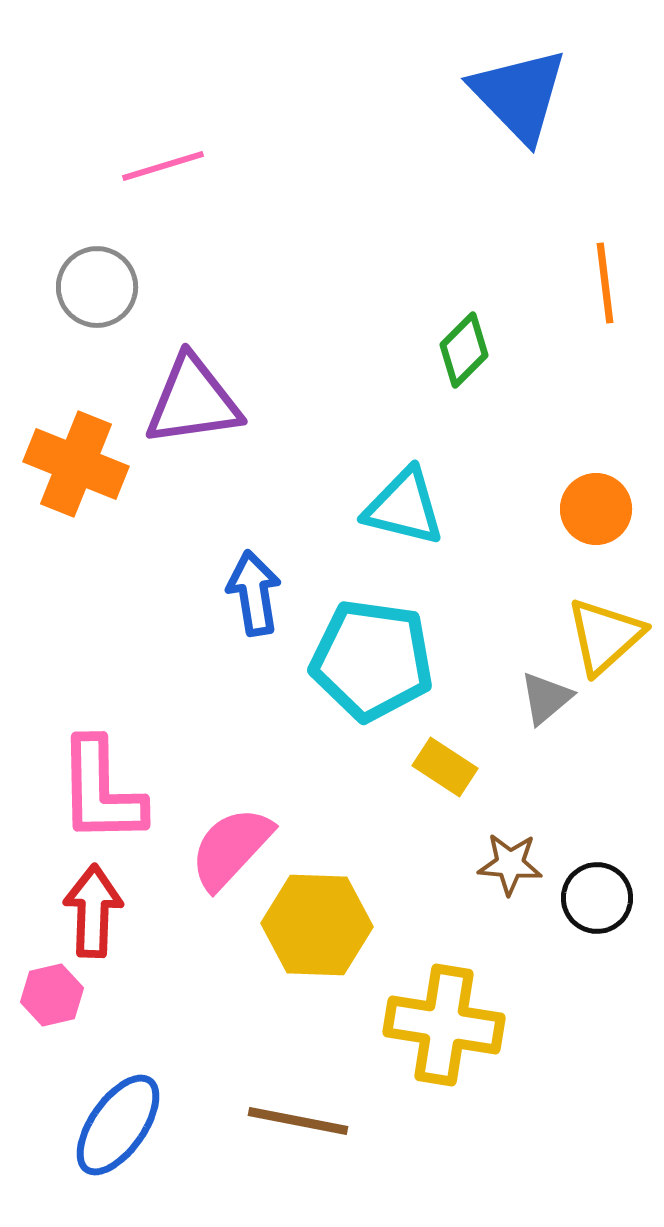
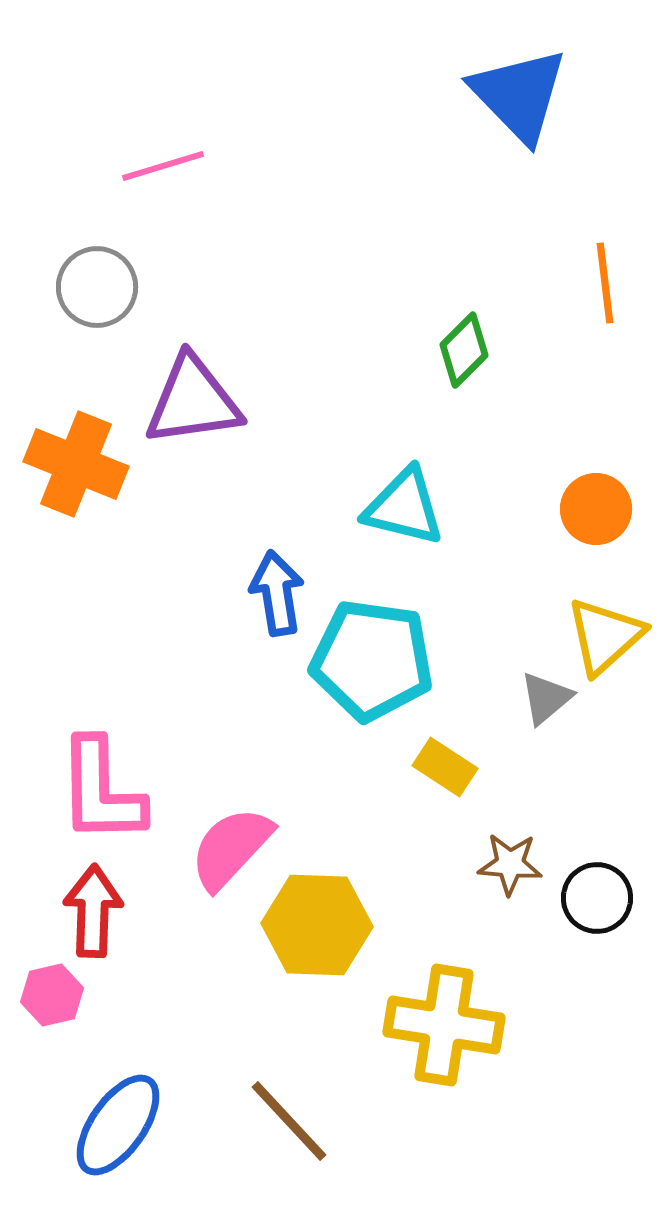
blue arrow: moved 23 px right
brown line: moved 9 px left; rotated 36 degrees clockwise
